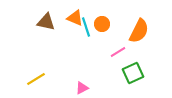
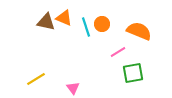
orange triangle: moved 11 px left
orange semicircle: rotated 95 degrees counterclockwise
green square: rotated 15 degrees clockwise
pink triangle: moved 9 px left; rotated 40 degrees counterclockwise
